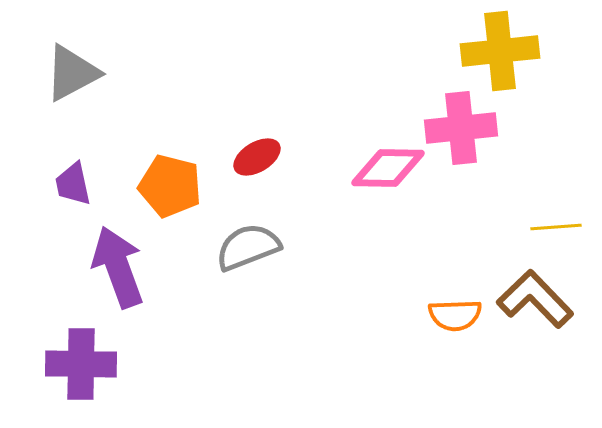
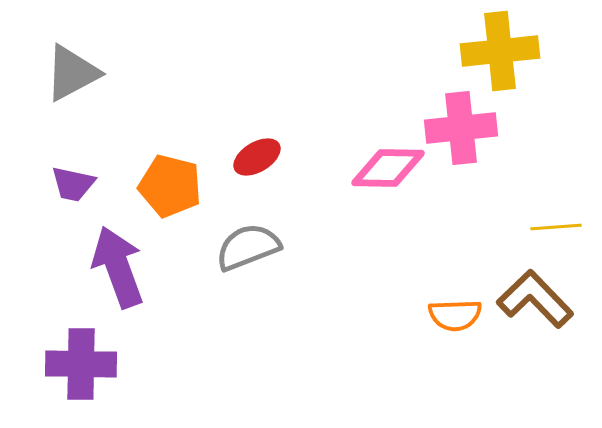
purple trapezoid: rotated 66 degrees counterclockwise
